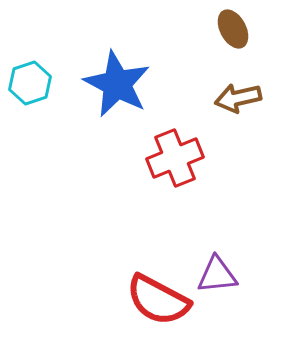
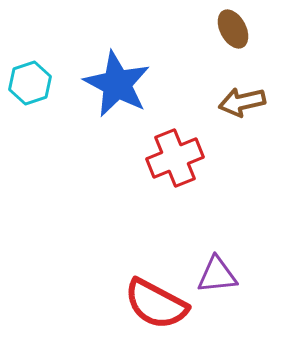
brown arrow: moved 4 px right, 4 px down
red semicircle: moved 2 px left, 4 px down
